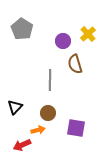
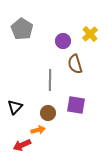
yellow cross: moved 2 px right
purple square: moved 23 px up
